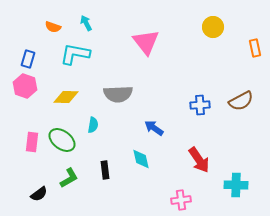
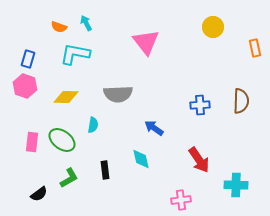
orange semicircle: moved 6 px right
brown semicircle: rotated 60 degrees counterclockwise
